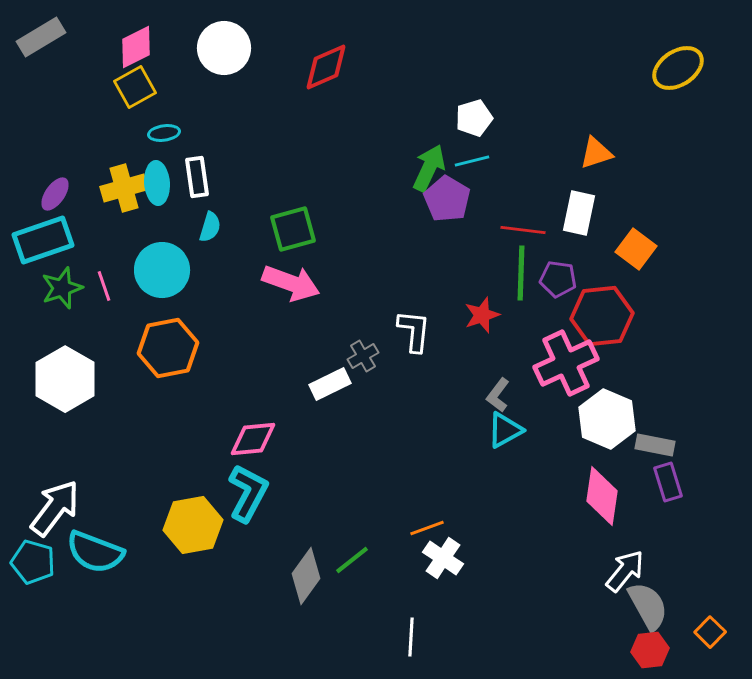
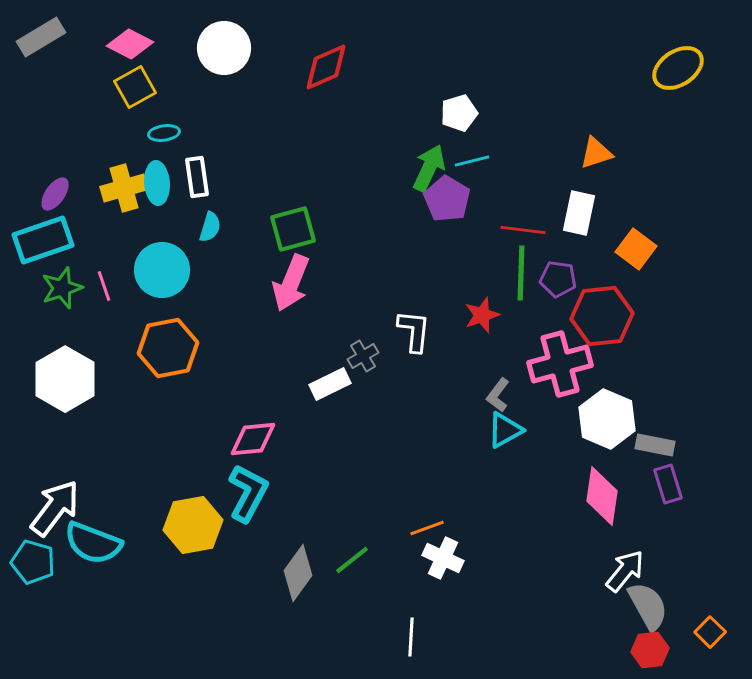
pink diamond at (136, 47): moved 6 px left, 3 px up; rotated 54 degrees clockwise
white pentagon at (474, 118): moved 15 px left, 5 px up
pink arrow at (291, 283): rotated 92 degrees clockwise
pink cross at (566, 363): moved 6 px left, 1 px down; rotated 10 degrees clockwise
purple rectangle at (668, 482): moved 2 px down
cyan semicircle at (95, 552): moved 2 px left, 9 px up
white cross at (443, 558): rotated 9 degrees counterclockwise
gray diamond at (306, 576): moved 8 px left, 3 px up
